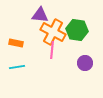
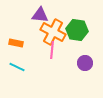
cyan line: rotated 35 degrees clockwise
